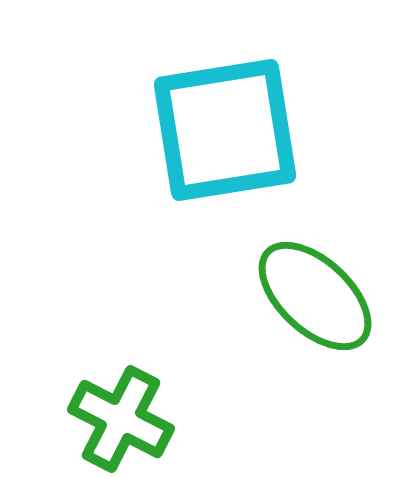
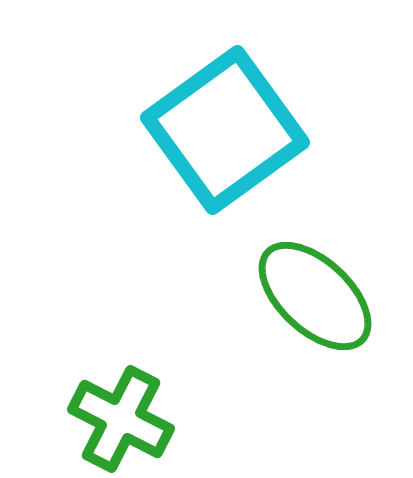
cyan square: rotated 27 degrees counterclockwise
